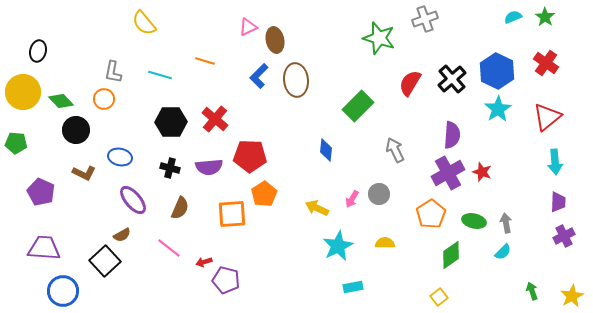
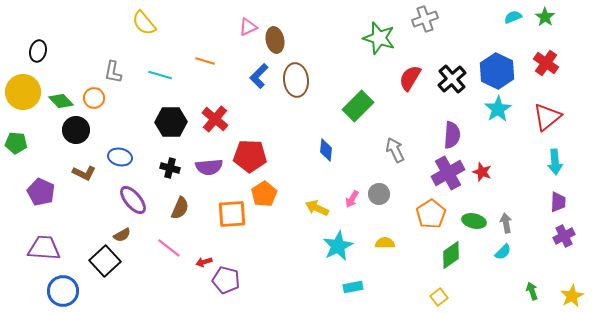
red semicircle at (410, 83): moved 5 px up
orange circle at (104, 99): moved 10 px left, 1 px up
